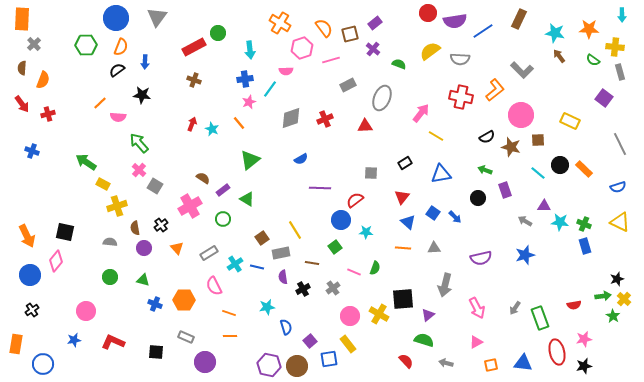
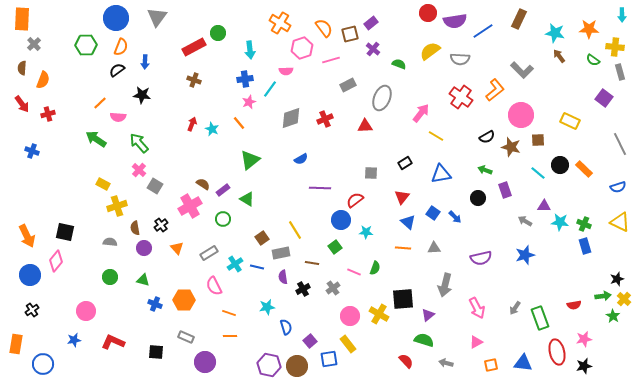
purple rectangle at (375, 23): moved 4 px left
red cross at (461, 97): rotated 25 degrees clockwise
green arrow at (86, 162): moved 10 px right, 23 px up
brown semicircle at (203, 178): moved 6 px down
